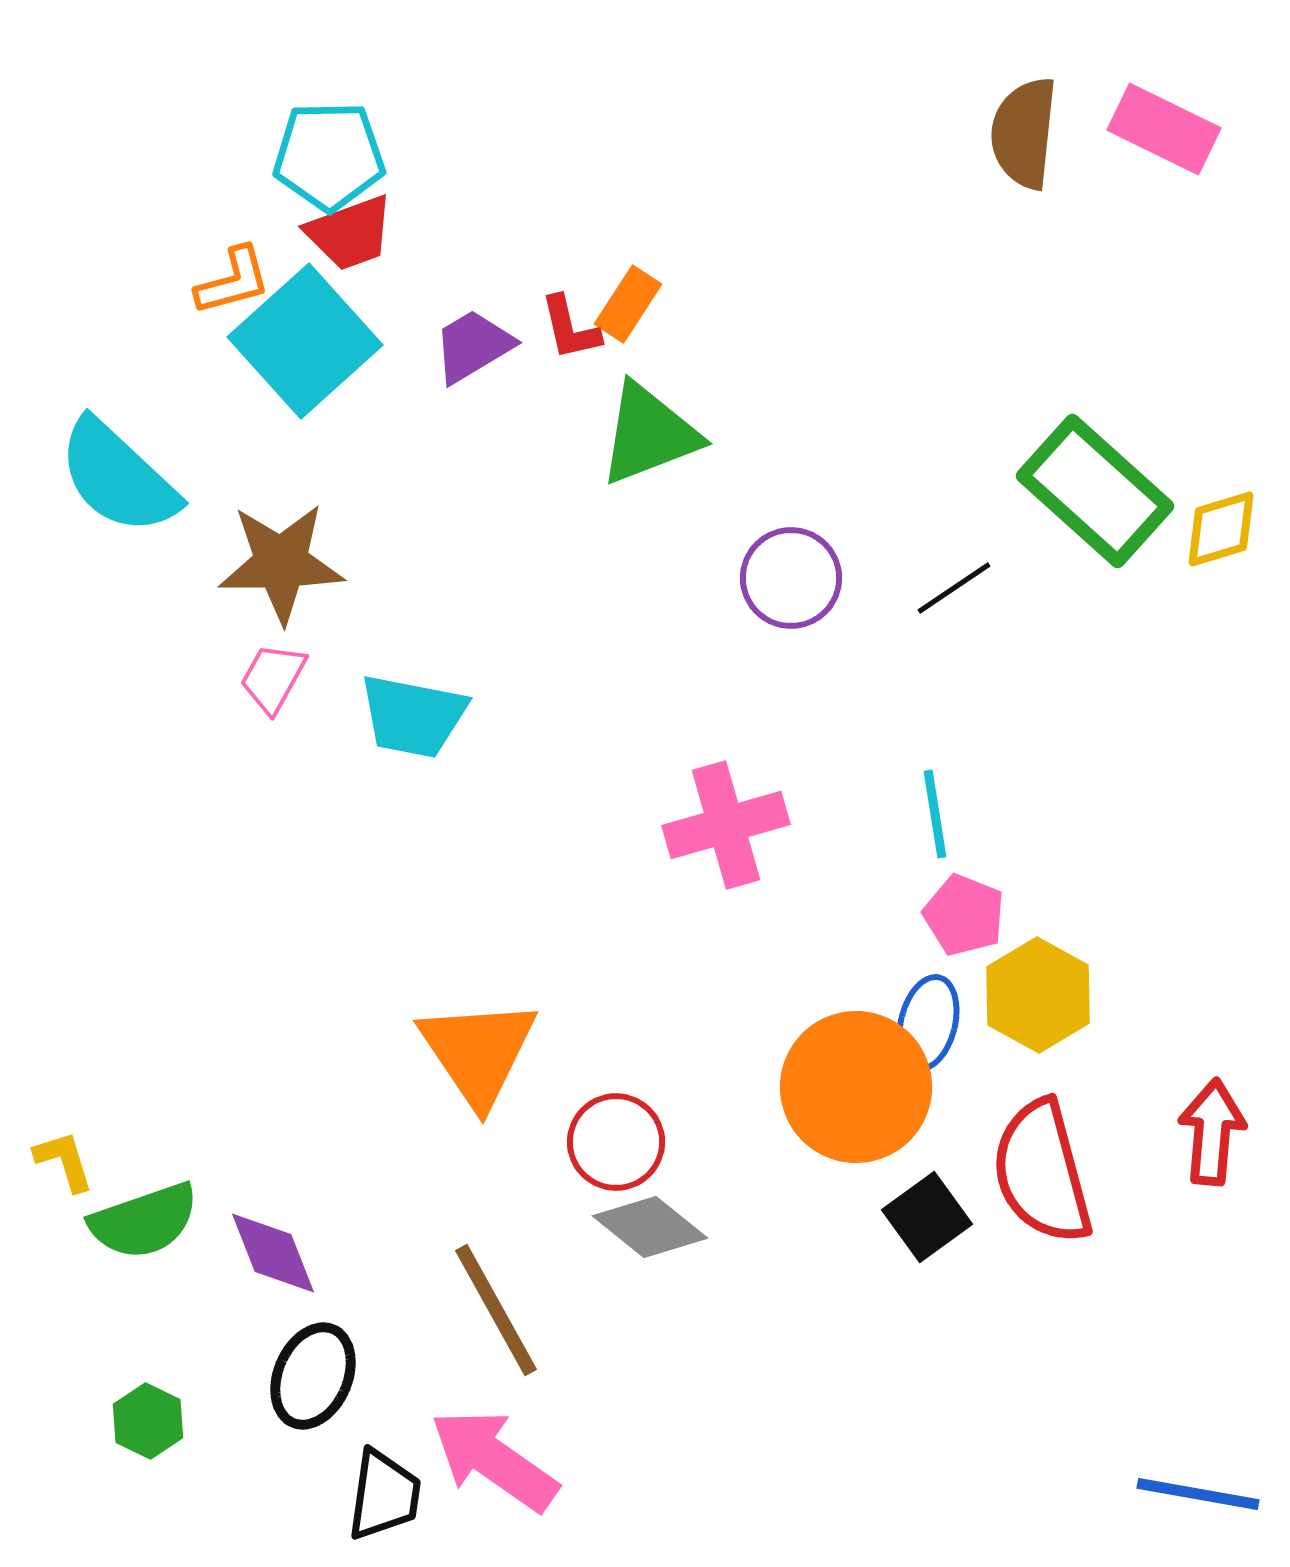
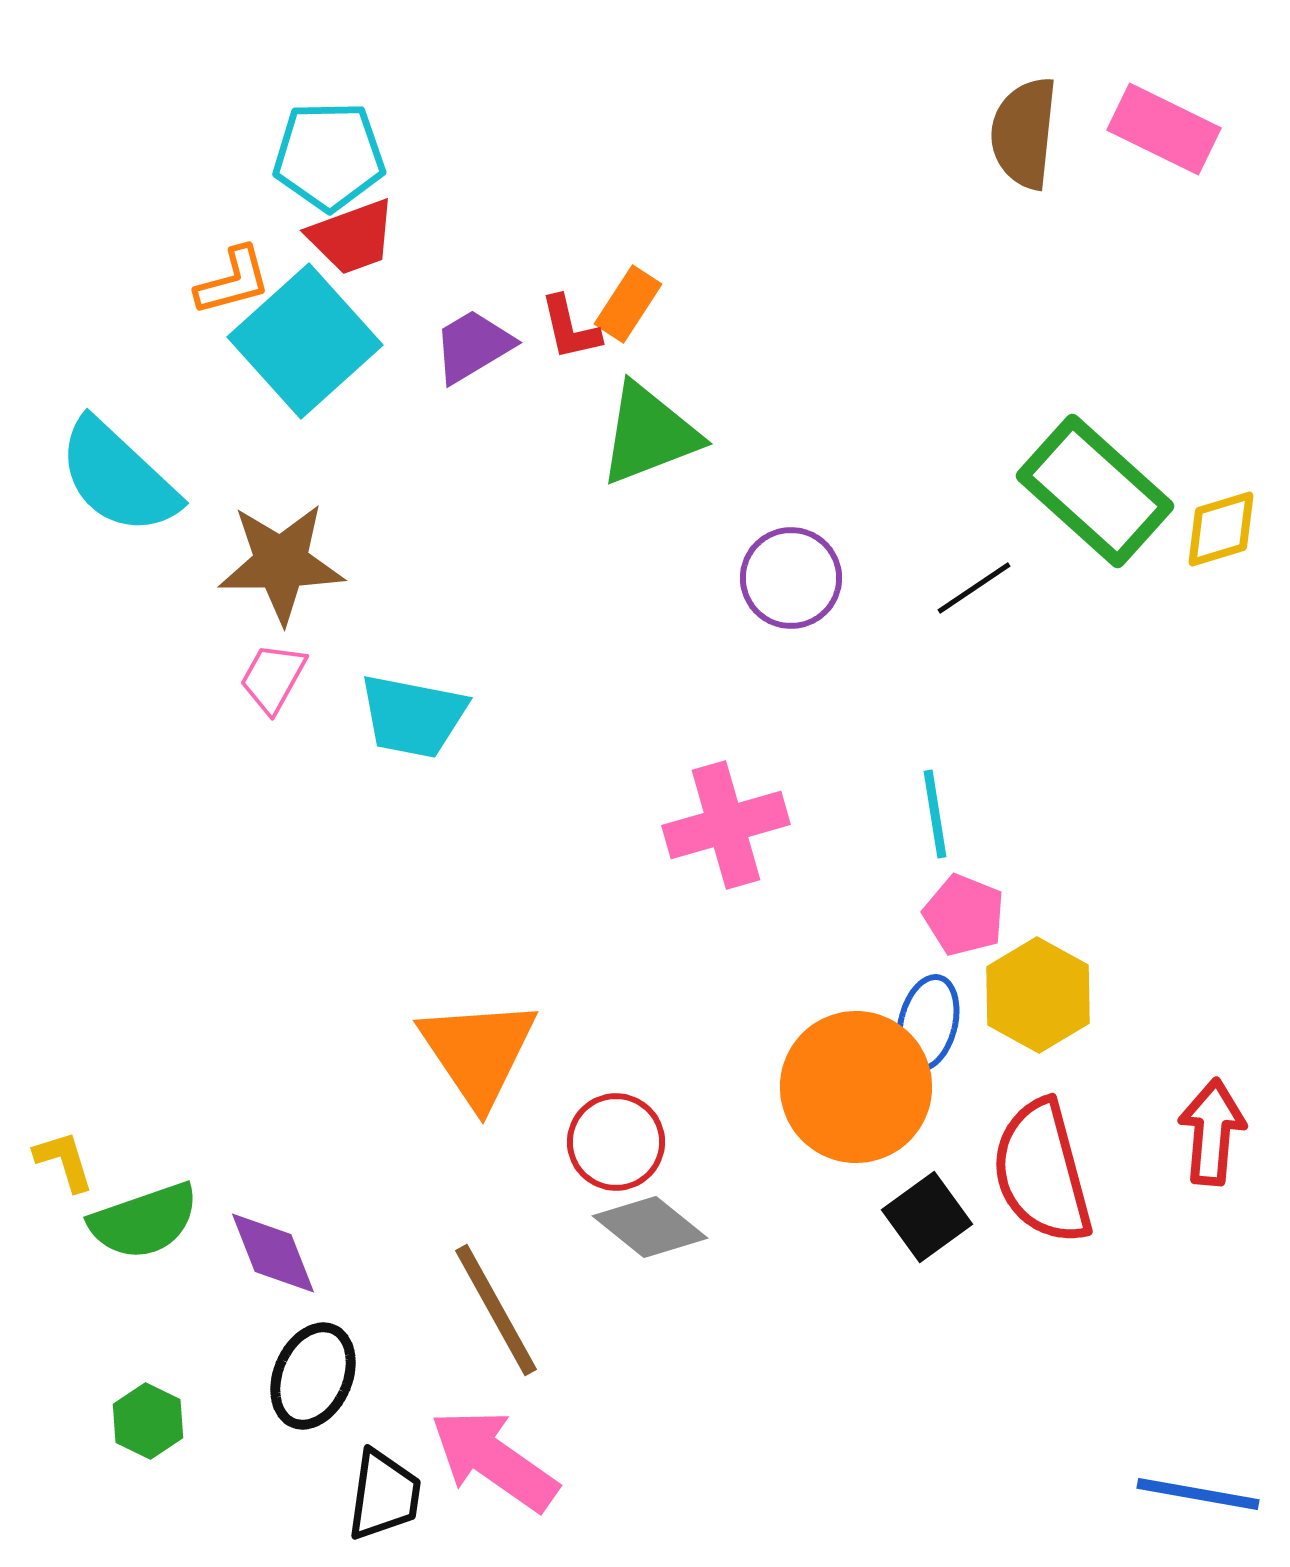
red trapezoid: moved 2 px right, 4 px down
black line: moved 20 px right
